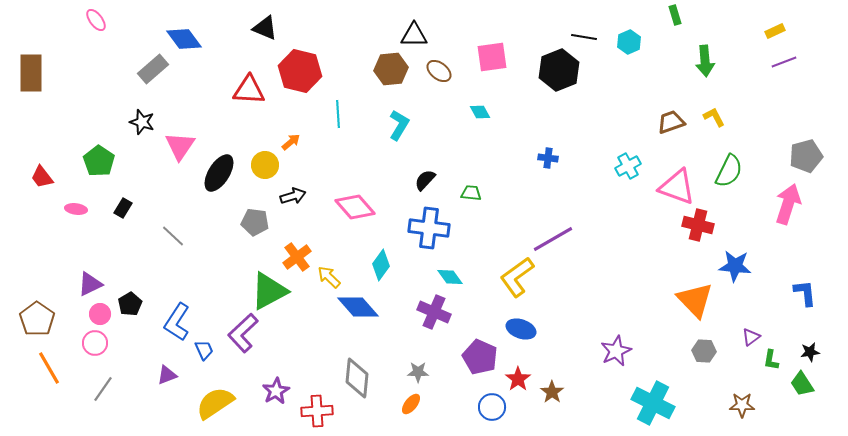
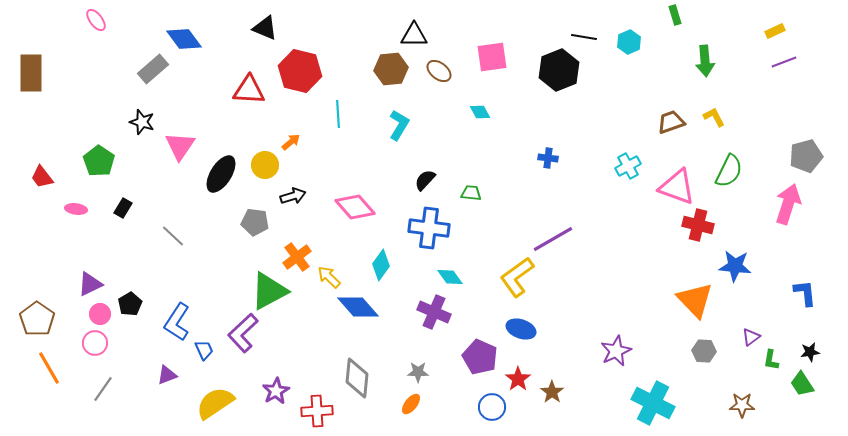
black ellipse at (219, 173): moved 2 px right, 1 px down
